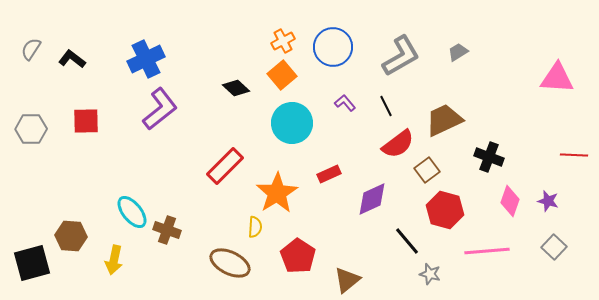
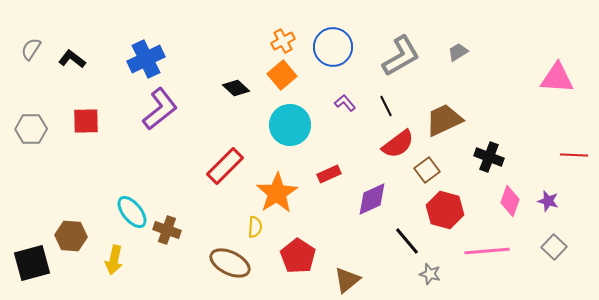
cyan circle at (292, 123): moved 2 px left, 2 px down
